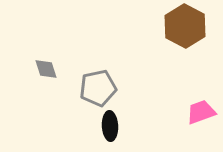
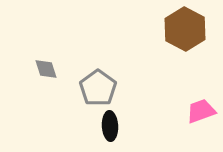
brown hexagon: moved 3 px down
gray pentagon: rotated 24 degrees counterclockwise
pink trapezoid: moved 1 px up
